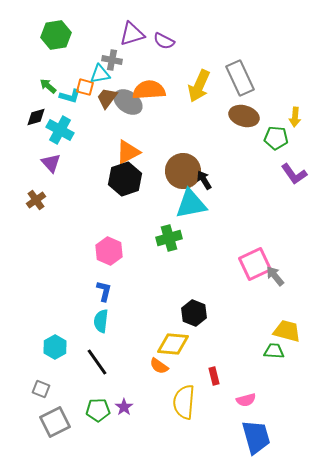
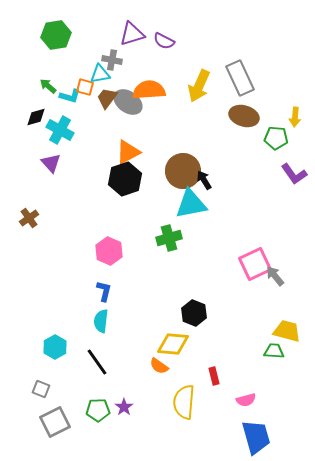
brown cross at (36, 200): moved 7 px left, 18 px down
